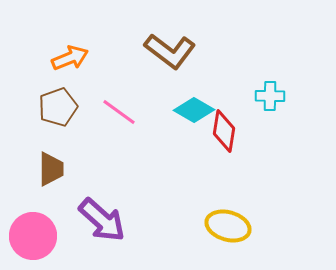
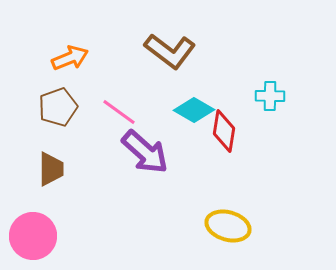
purple arrow: moved 43 px right, 68 px up
